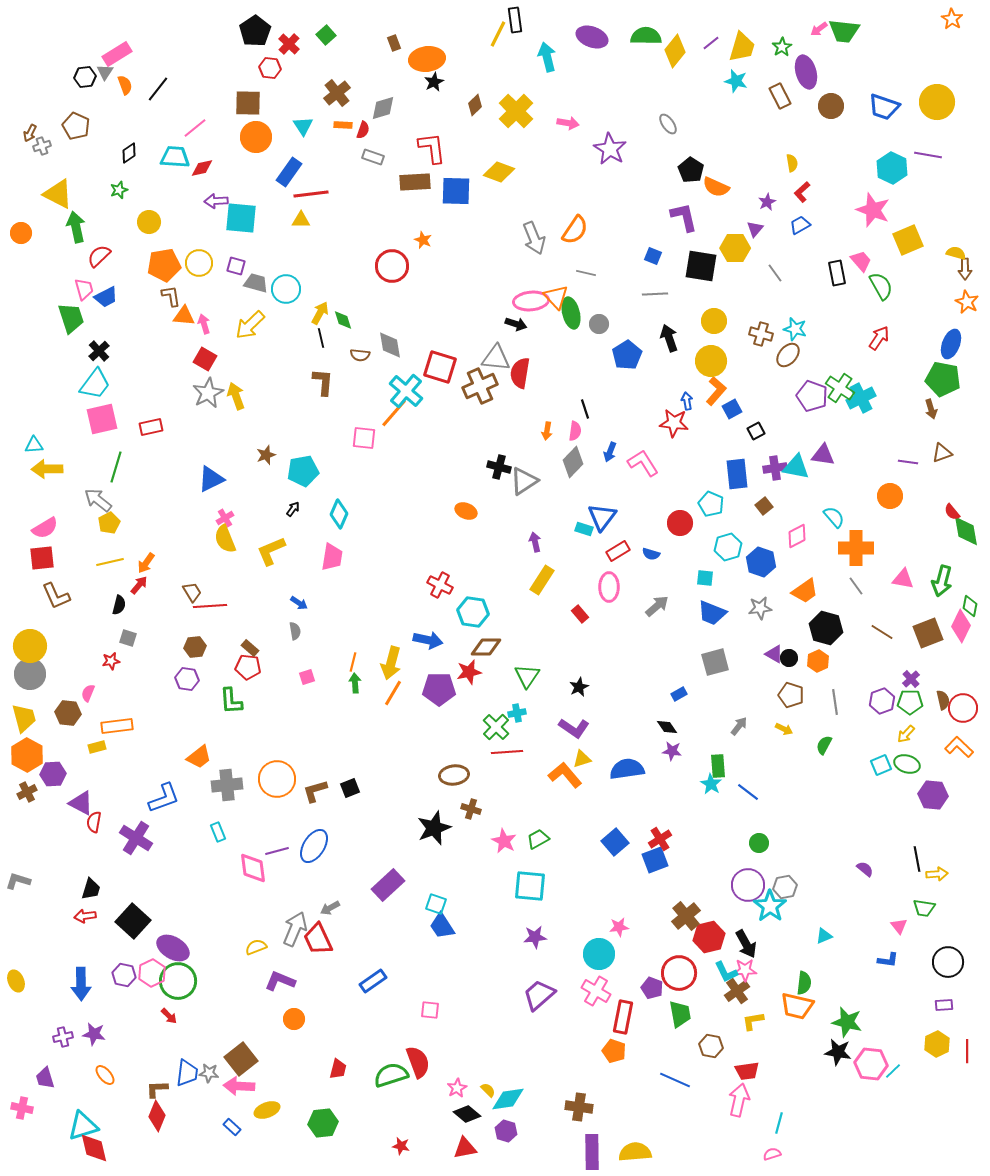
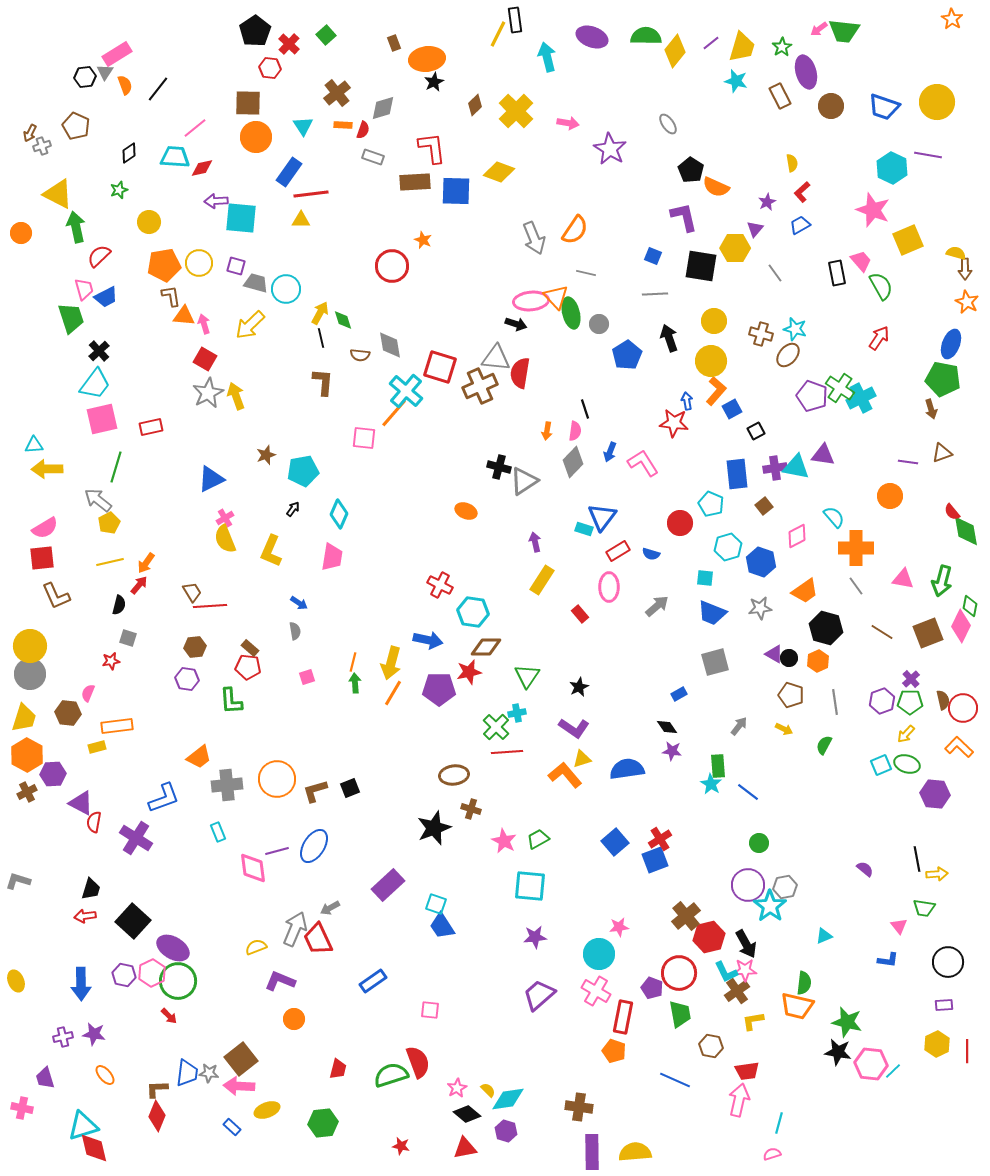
yellow L-shape at (271, 551): rotated 44 degrees counterclockwise
yellow trapezoid at (24, 718): rotated 32 degrees clockwise
purple hexagon at (933, 795): moved 2 px right, 1 px up
